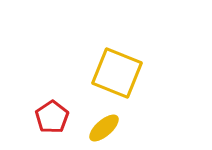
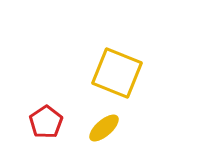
red pentagon: moved 6 px left, 5 px down
